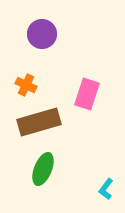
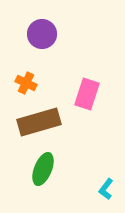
orange cross: moved 2 px up
